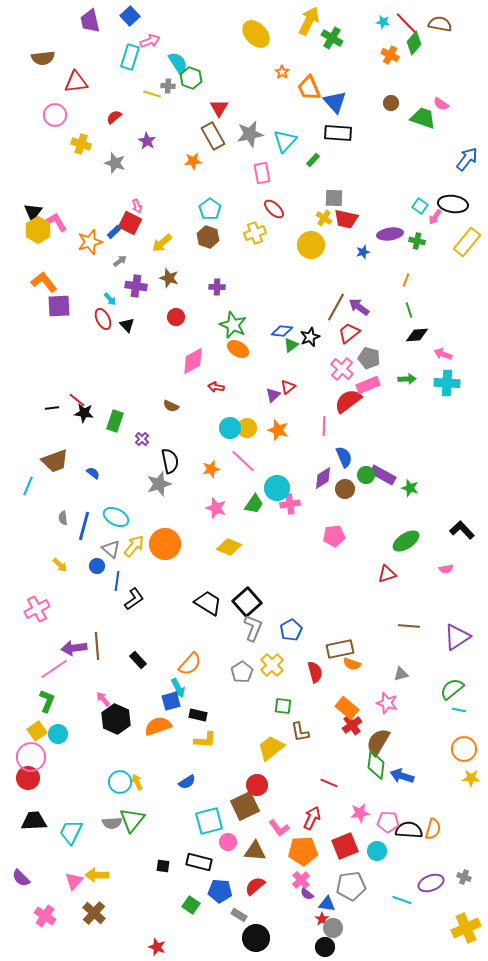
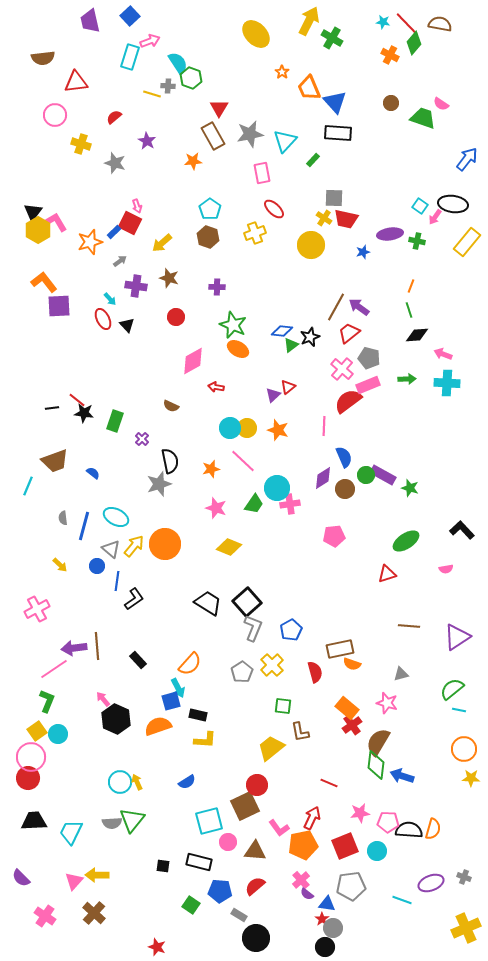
orange line at (406, 280): moved 5 px right, 6 px down
orange pentagon at (303, 851): moved 6 px up; rotated 8 degrees counterclockwise
